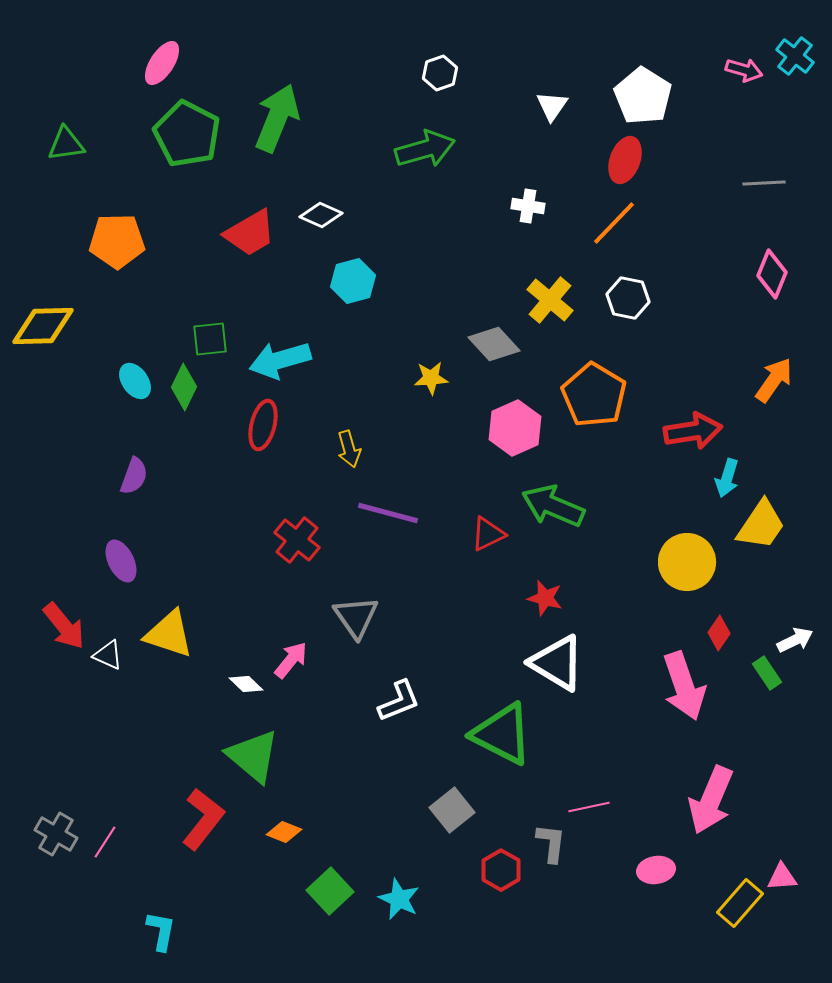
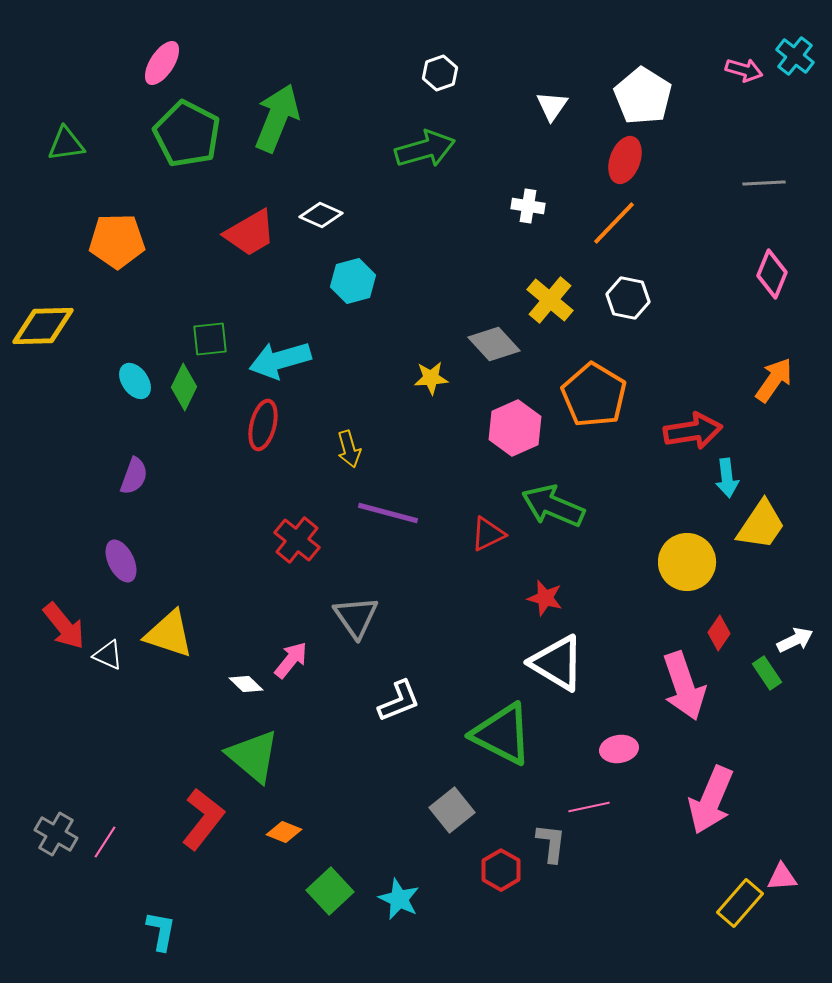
cyan arrow at (727, 478): rotated 24 degrees counterclockwise
pink ellipse at (656, 870): moved 37 px left, 121 px up
